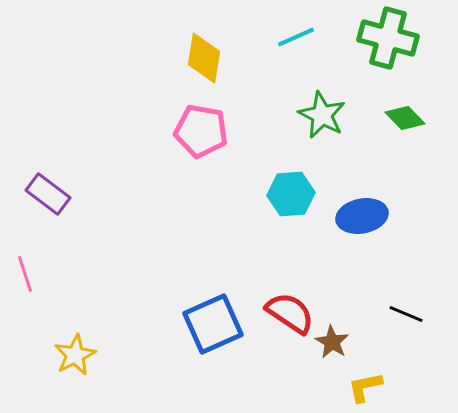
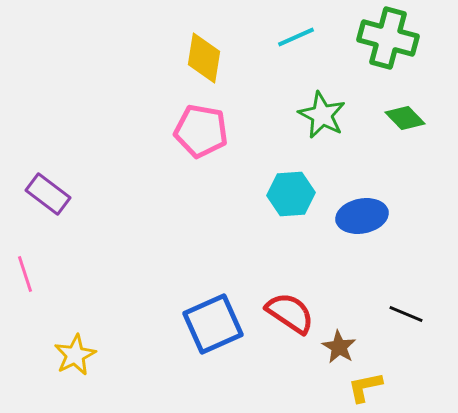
brown star: moved 7 px right, 5 px down
